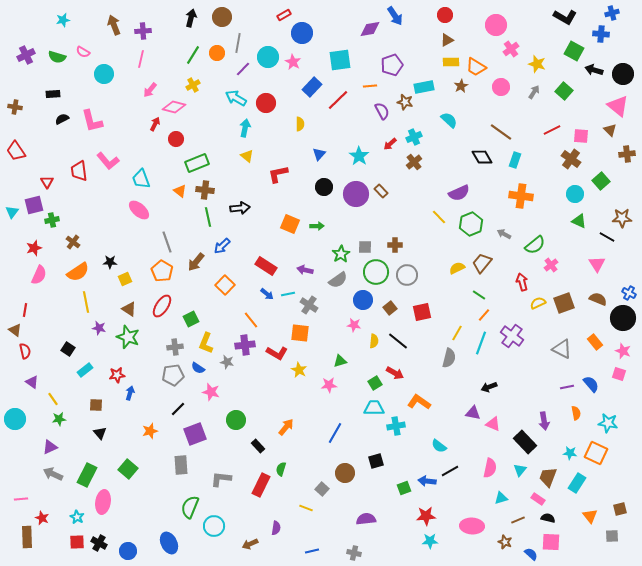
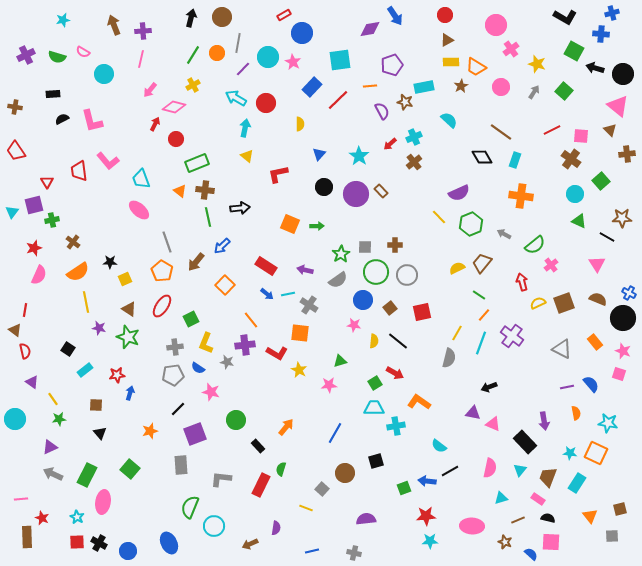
black arrow at (594, 70): moved 1 px right, 2 px up
green square at (128, 469): moved 2 px right
